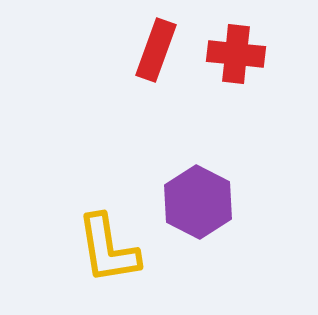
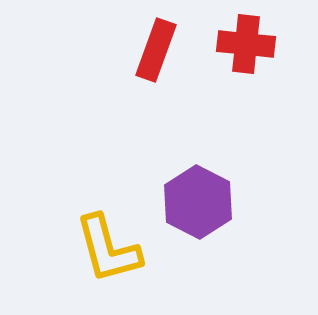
red cross: moved 10 px right, 10 px up
yellow L-shape: rotated 6 degrees counterclockwise
